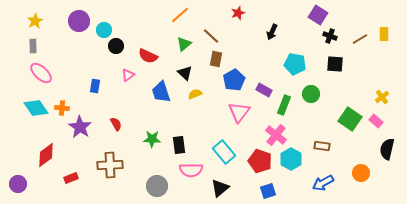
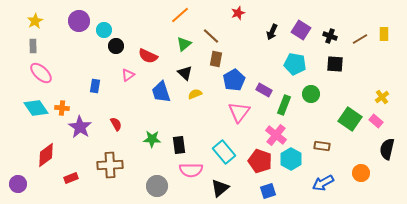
purple square at (318, 15): moved 17 px left, 15 px down
